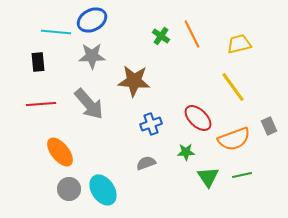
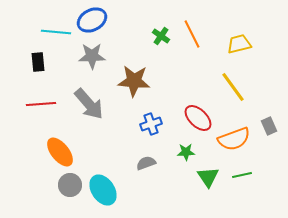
gray circle: moved 1 px right, 4 px up
